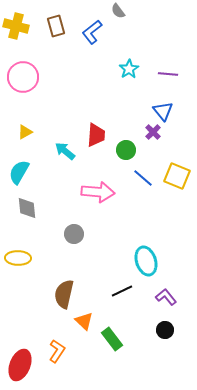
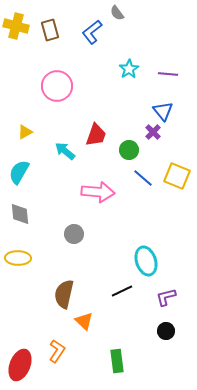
gray semicircle: moved 1 px left, 2 px down
brown rectangle: moved 6 px left, 4 px down
pink circle: moved 34 px right, 9 px down
red trapezoid: rotated 15 degrees clockwise
green circle: moved 3 px right
gray diamond: moved 7 px left, 6 px down
purple L-shape: rotated 65 degrees counterclockwise
black circle: moved 1 px right, 1 px down
green rectangle: moved 5 px right, 22 px down; rotated 30 degrees clockwise
